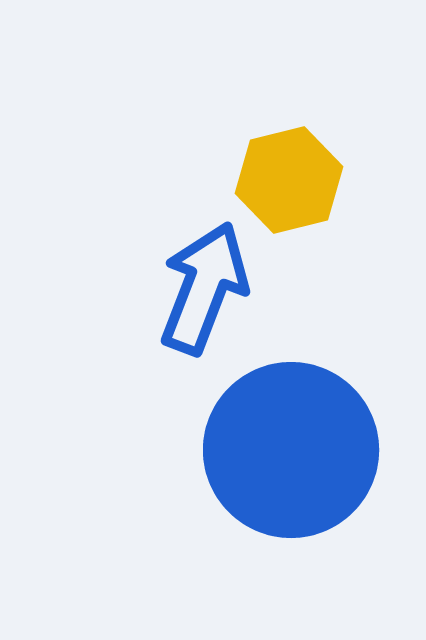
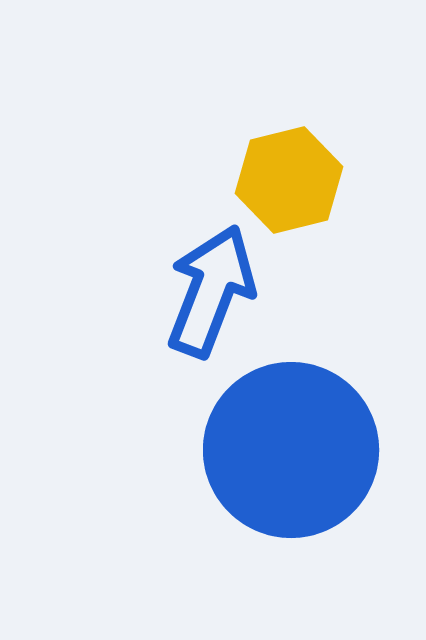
blue arrow: moved 7 px right, 3 px down
